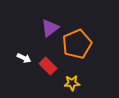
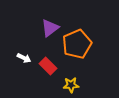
yellow star: moved 1 px left, 2 px down
